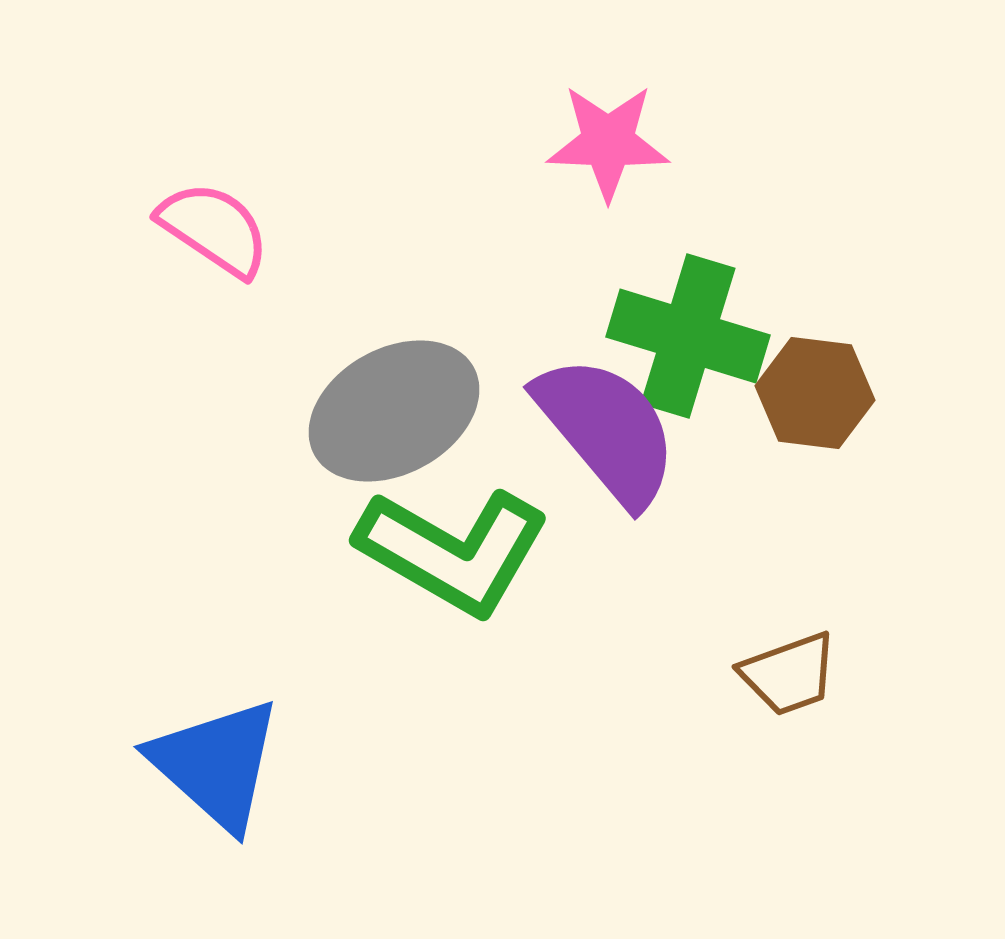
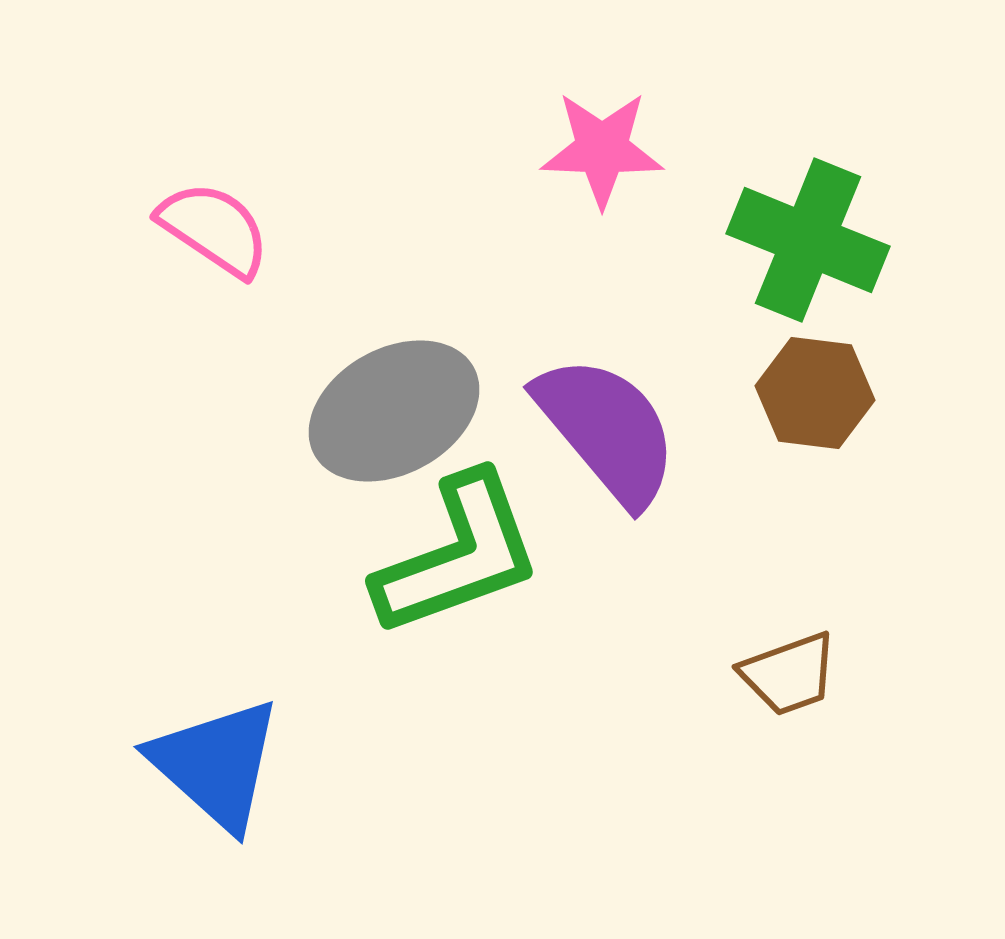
pink star: moved 6 px left, 7 px down
green cross: moved 120 px right, 96 px up; rotated 5 degrees clockwise
green L-shape: moved 5 px right, 4 px down; rotated 50 degrees counterclockwise
